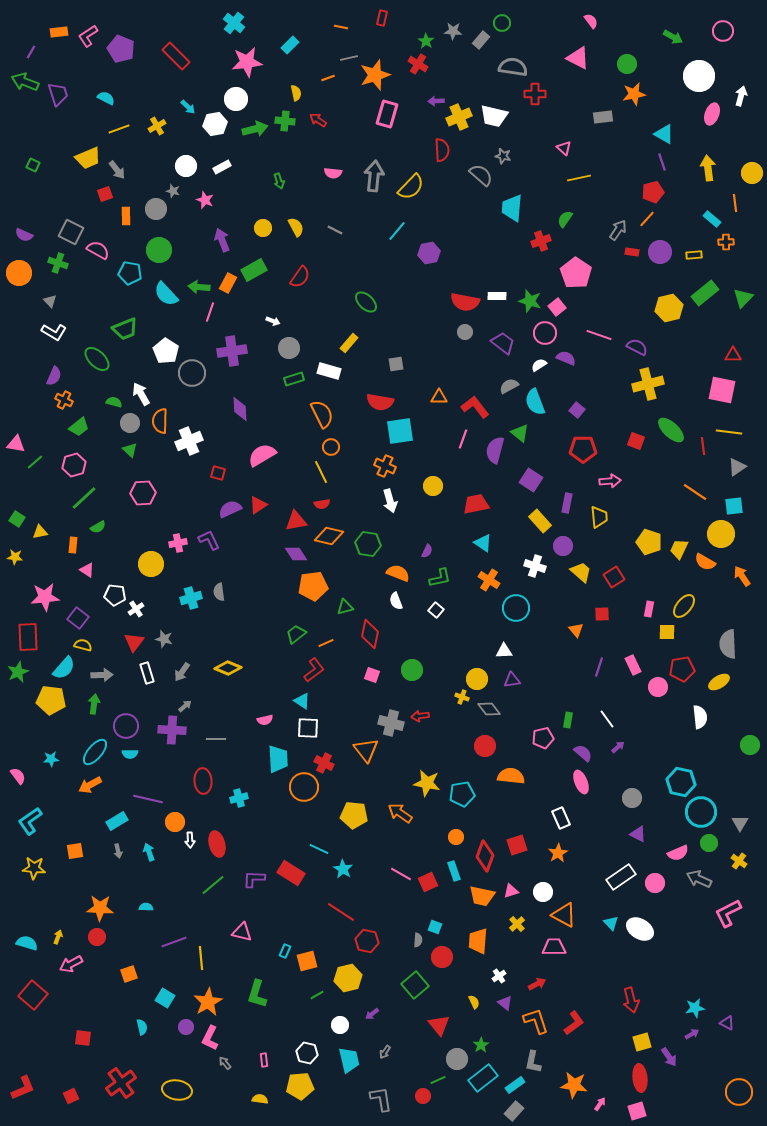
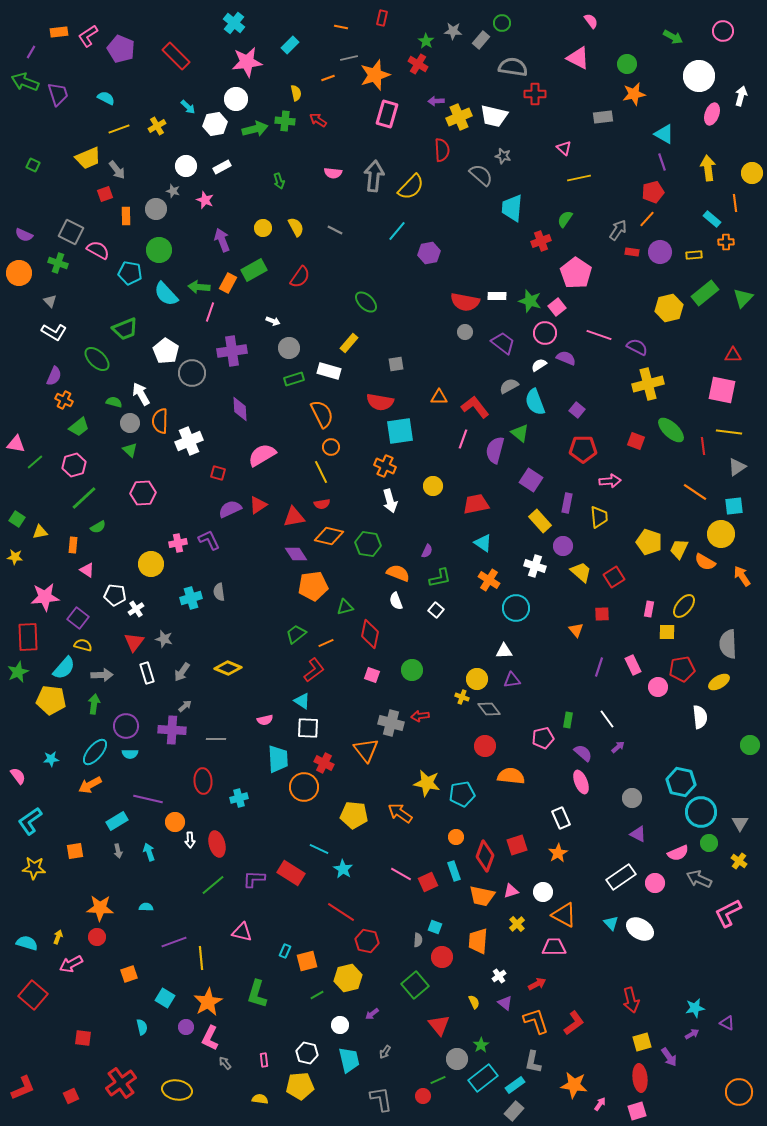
red triangle at (296, 521): moved 2 px left, 4 px up
